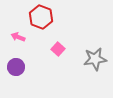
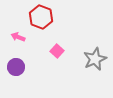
pink square: moved 1 px left, 2 px down
gray star: rotated 15 degrees counterclockwise
